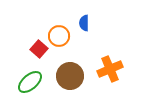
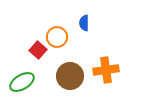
orange circle: moved 2 px left, 1 px down
red square: moved 1 px left, 1 px down
orange cross: moved 4 px left, 1 px down; rotated 15 degrees clockwise
green ellipse: moved 8 px left; rotated 10 degrees clockwise
